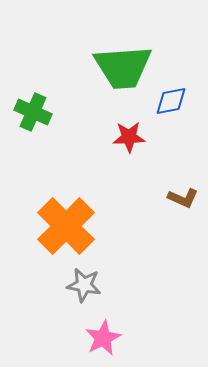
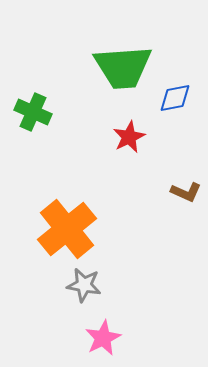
blue diamond: moved 4 px right, 3 px up
red star: rotated 24 degrees counterclockwise
brown L-shape: moved 3 px right, 6 px up
orange cross: moved 1 px right, 3 px down; rotated 6 degrees clockwise
